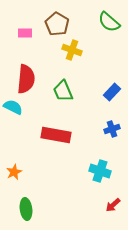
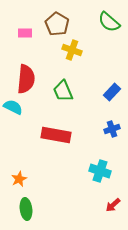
orange star: moved 5 px right, 7 px down
